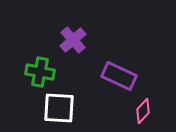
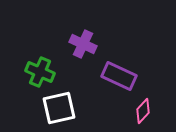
purple cross: moved 10 px right, 4 px down; rotated 24 degrees counterclockwise
green cross: rotated 12 degrees clockwise
white square: rotated 16 degrees counterclockwise
